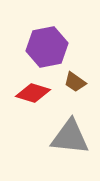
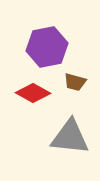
brown trapezoid: rotated 20 degrees counterclockwise
red diamond: rotated 12 degrees clockwise
